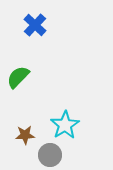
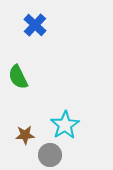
green semicircle: rotated 70 degrees counterclockwise
